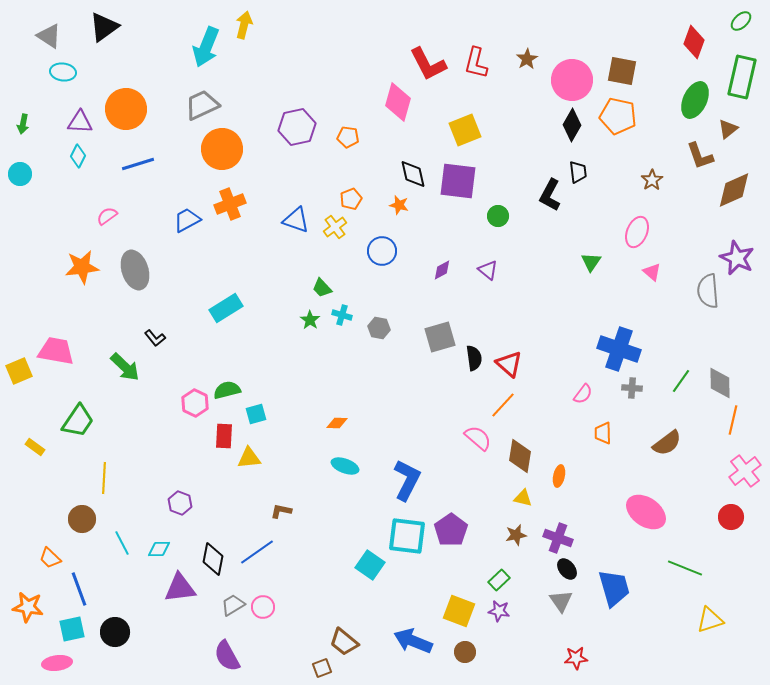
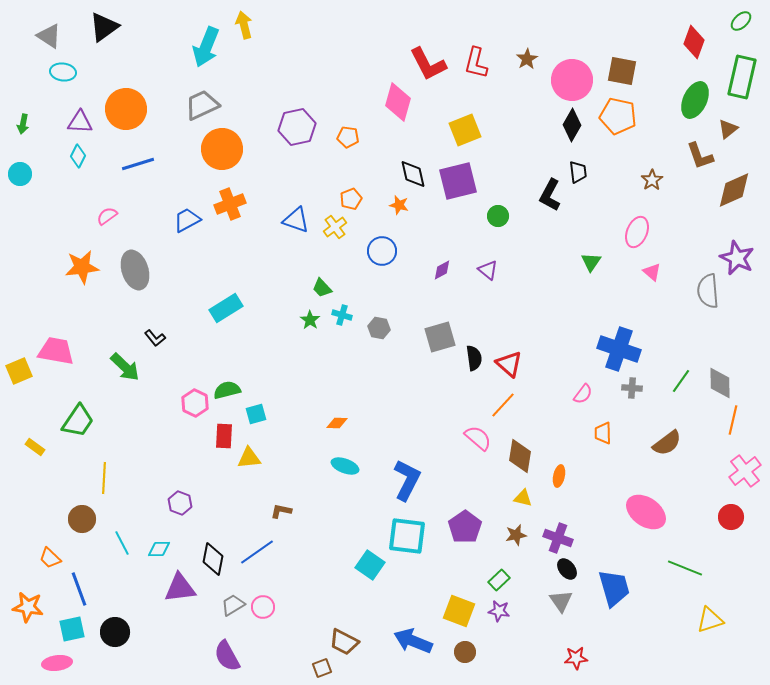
yellow arrow at (244, 25): rotated 28 degrees counterclockwise
purple square at (458, 181): rotated 21 degrees counterclockwise
purple pentagon at (451, 530): moved 14 px right, 3 px up
brown trapezoid at (344, 642): rotated 12 degrees counterclockwise
